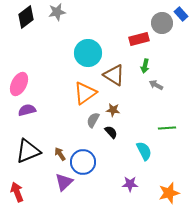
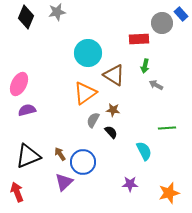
black diamond: rotated 30 degrees counterclockwise
red rectangle: rotated 12 degrees clockwise
black triangle: moved 5 px down
